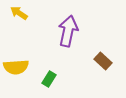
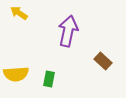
yellow semicircle: moved 7 px down
green rectangle: rotated 21 degrees counterclockwise
